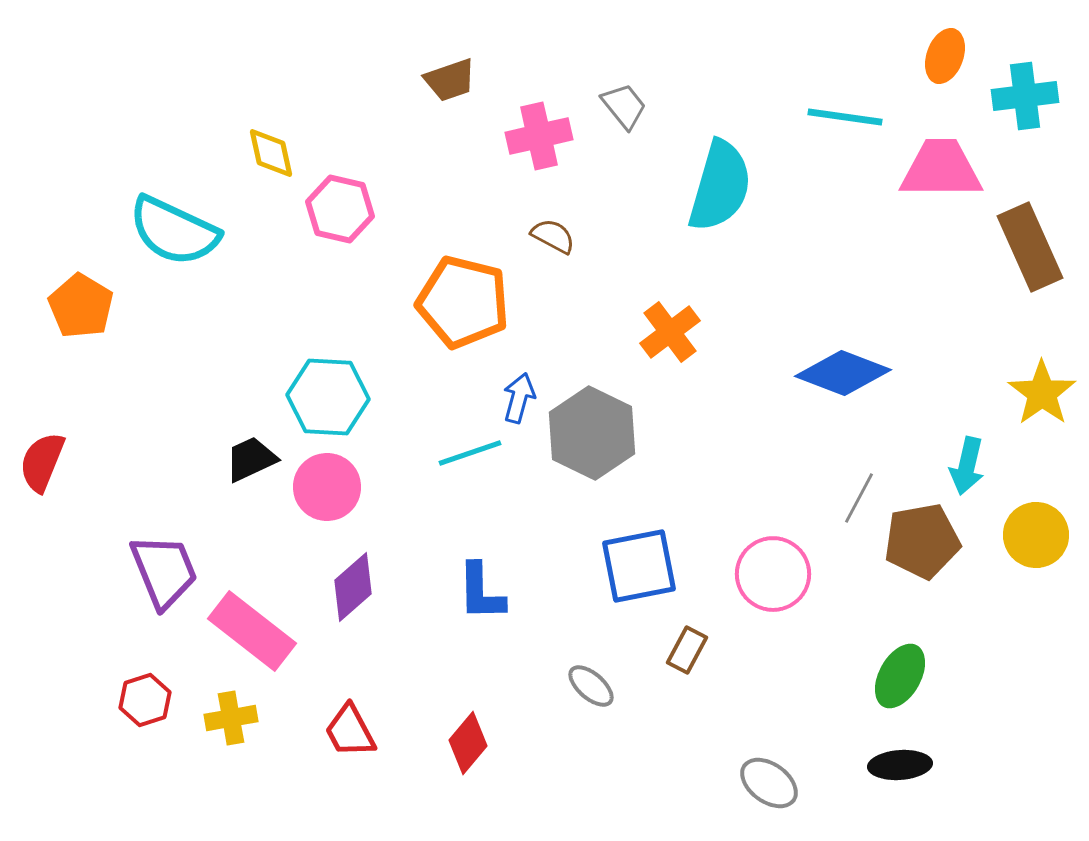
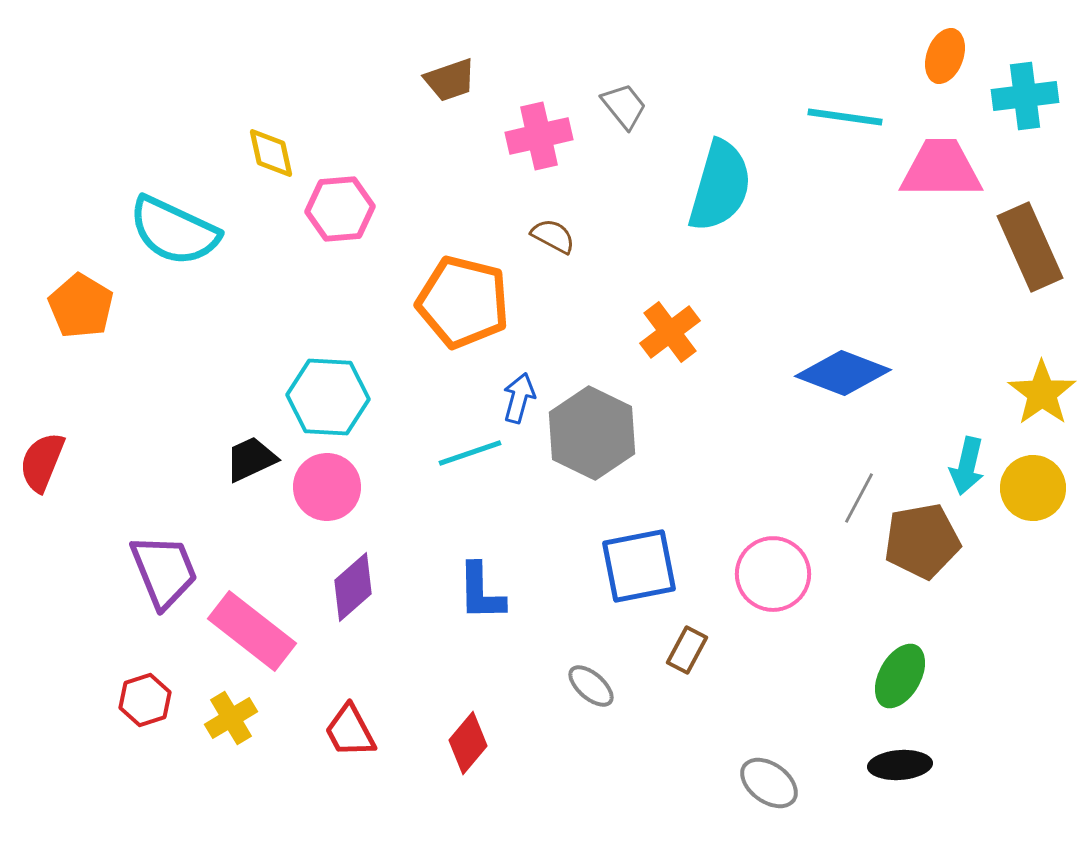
pink hexagon at (340, 209): rotated 18 degrees counterclockwise
yellow circle at (1036, 535): moved 3 px left, 47 px up
yellow cross at (231, 718): rotated 21 degrees counterclockwise
